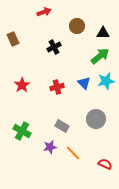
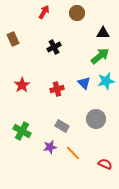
red arrow: rotated 40 degrees counterclockwise
brown circle: moved 13 px up
red cross: moved 2 px down
